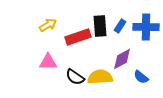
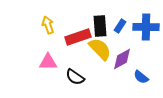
yellow arrow: rotated 78 degrees counterclockwise
yellow semicircle: moved 28 px up; rotated 50 degrees clockwise
